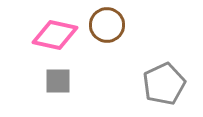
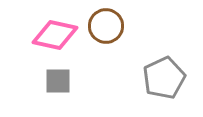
brown circle: moved 1 px left, 1 px down
gray pentagon: moved 6 px up
